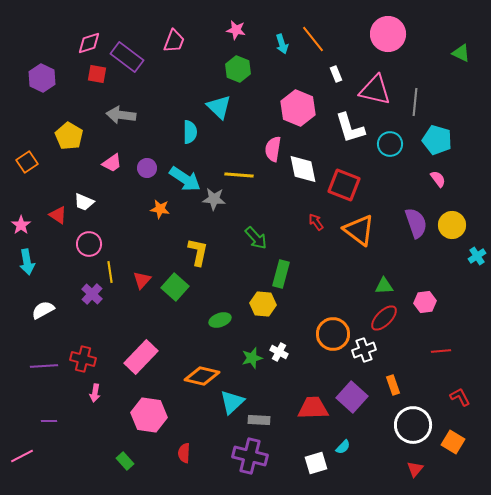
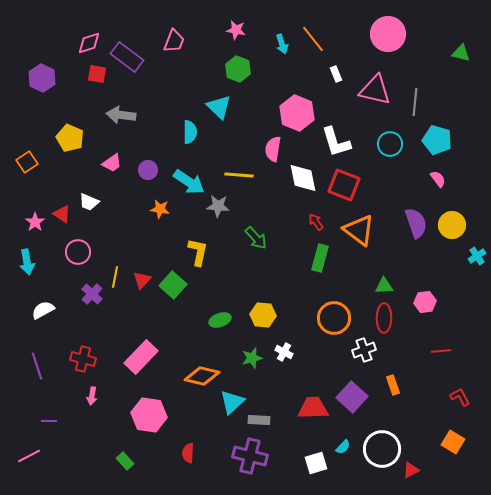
green triangle at (461, 53): rotated 12 degrees counterclockwise
pink hexagon at (298, 108): moved 1 px left, 5 px down
white L-shape at (350, 128): moved 14 px left, 14 px down
yellow pentagon at (69, 136): moved 1 px right, 2 px down; rotated 8 degrees counterclockwise
purple circle at (147, 168): moved 1 px right, 2 px down
white diamond at (303, 169): moved 9 px down
cyan arrow at (185, 179): moved 4 px right, 3 px down
gray star at (214, 199): moved 4 px right, 7 px down
white trapezoid at (84, 202): moved 5 px right
red triangle at (58, 215): moved 4 px right, 1 px up
pink star at (21, 225): moved 14 px right, 3 px up
pink circle at (89, 244): moved 11 px left, 8 px down
yellow line at (110, 272): moved 5 px right, 5 px down; rotated 20 degrees clockwise
green rectangle at (281, 274): moved 39 px right, 16 px up
green square at (175, 287): moved 2 px left, 2 px up
yellow hexagon at (263, 304): moved 11 px down
red ellipse at (384, 318): rotated 44 degrees counterclockwise
orange circle at (333, 334): moved 1 px right, 16 px up
white cross at (279, 352): moved 5 px right
purple line at (44, 366): moved 7 px left; rotated 76 degrees clockwise
pink arrow at (95, 393): moved 3 px left, 3 px down
white circle at (413, 425): moved 31 px left, 24 px down
red semicircle at (184, 453): moved 4 px right
pink line at (22, 456): moved 7 px right
red triangle at (415, 469): moved 4 px left, 1 px down; rotated 24 degrees clockwise
